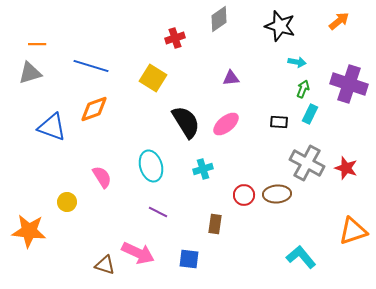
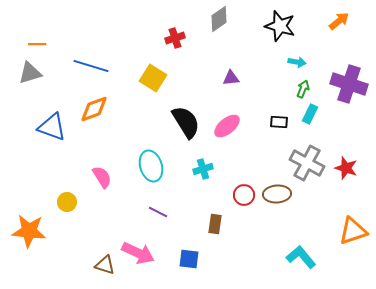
pink ellipse: moved 1 px right, 2 px down
